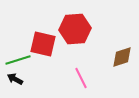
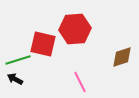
pink line: moved 1 px left, 4 px down
